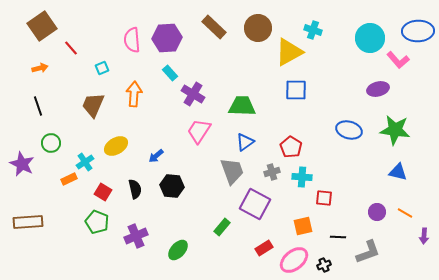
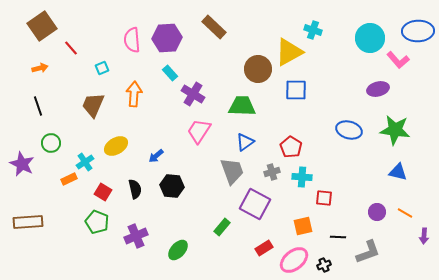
brown circle at (258, 28): moved 41 px down
